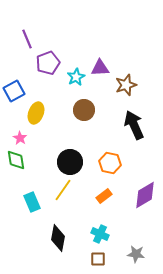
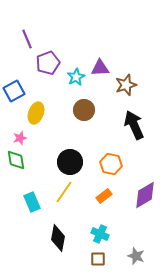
pink star: rotated 24 degrees clockwise
orange hexagon: moved 1 px right, 1 px down
yellow line: moved 1 px right, 2 px down
gray star: moved 2 px down; rotated 12 degrees clockwise
